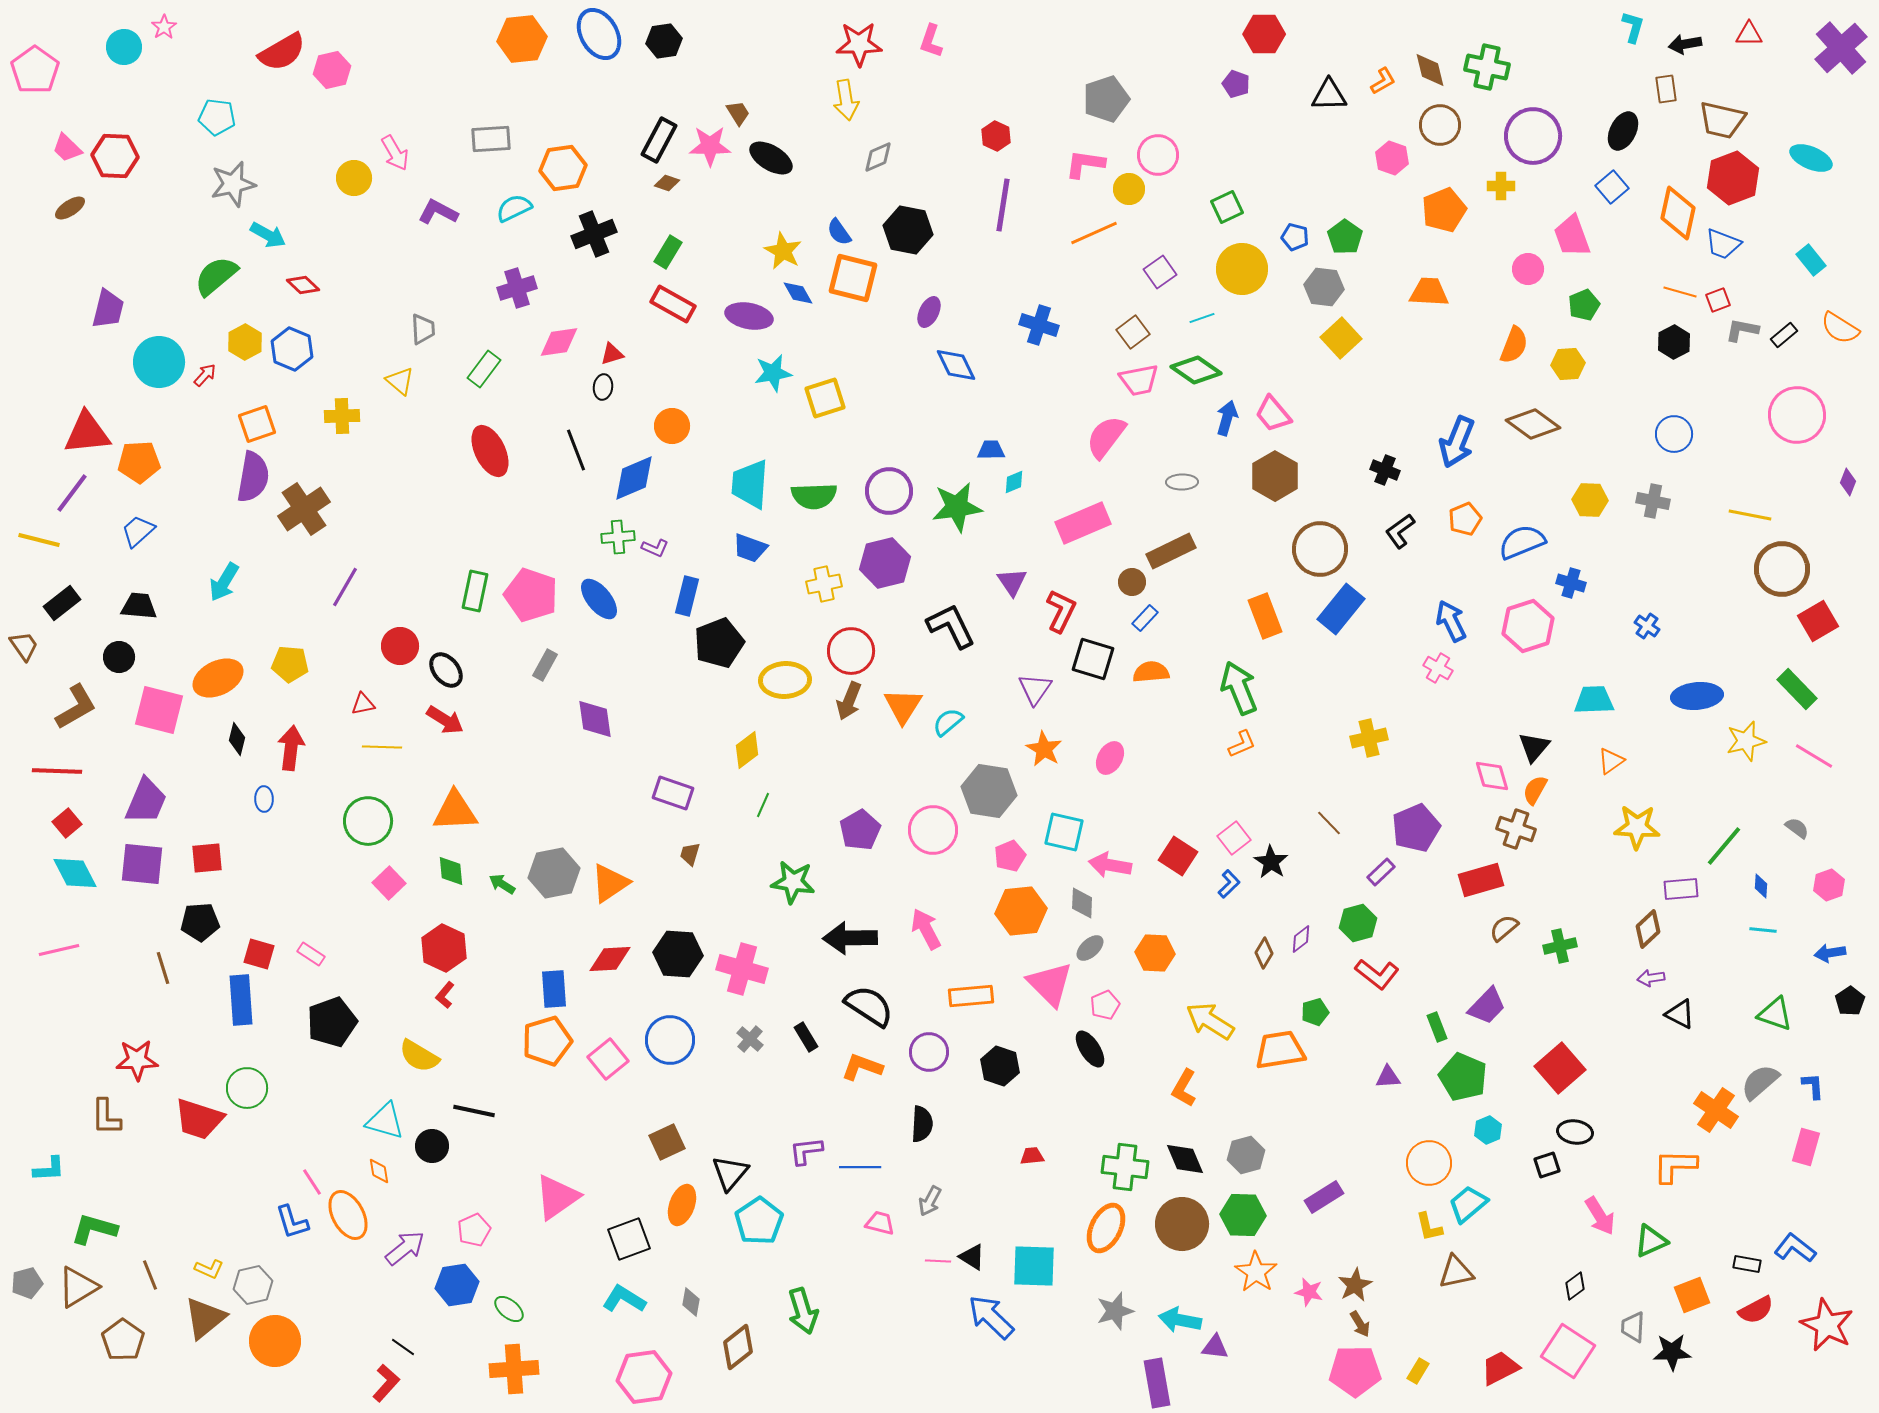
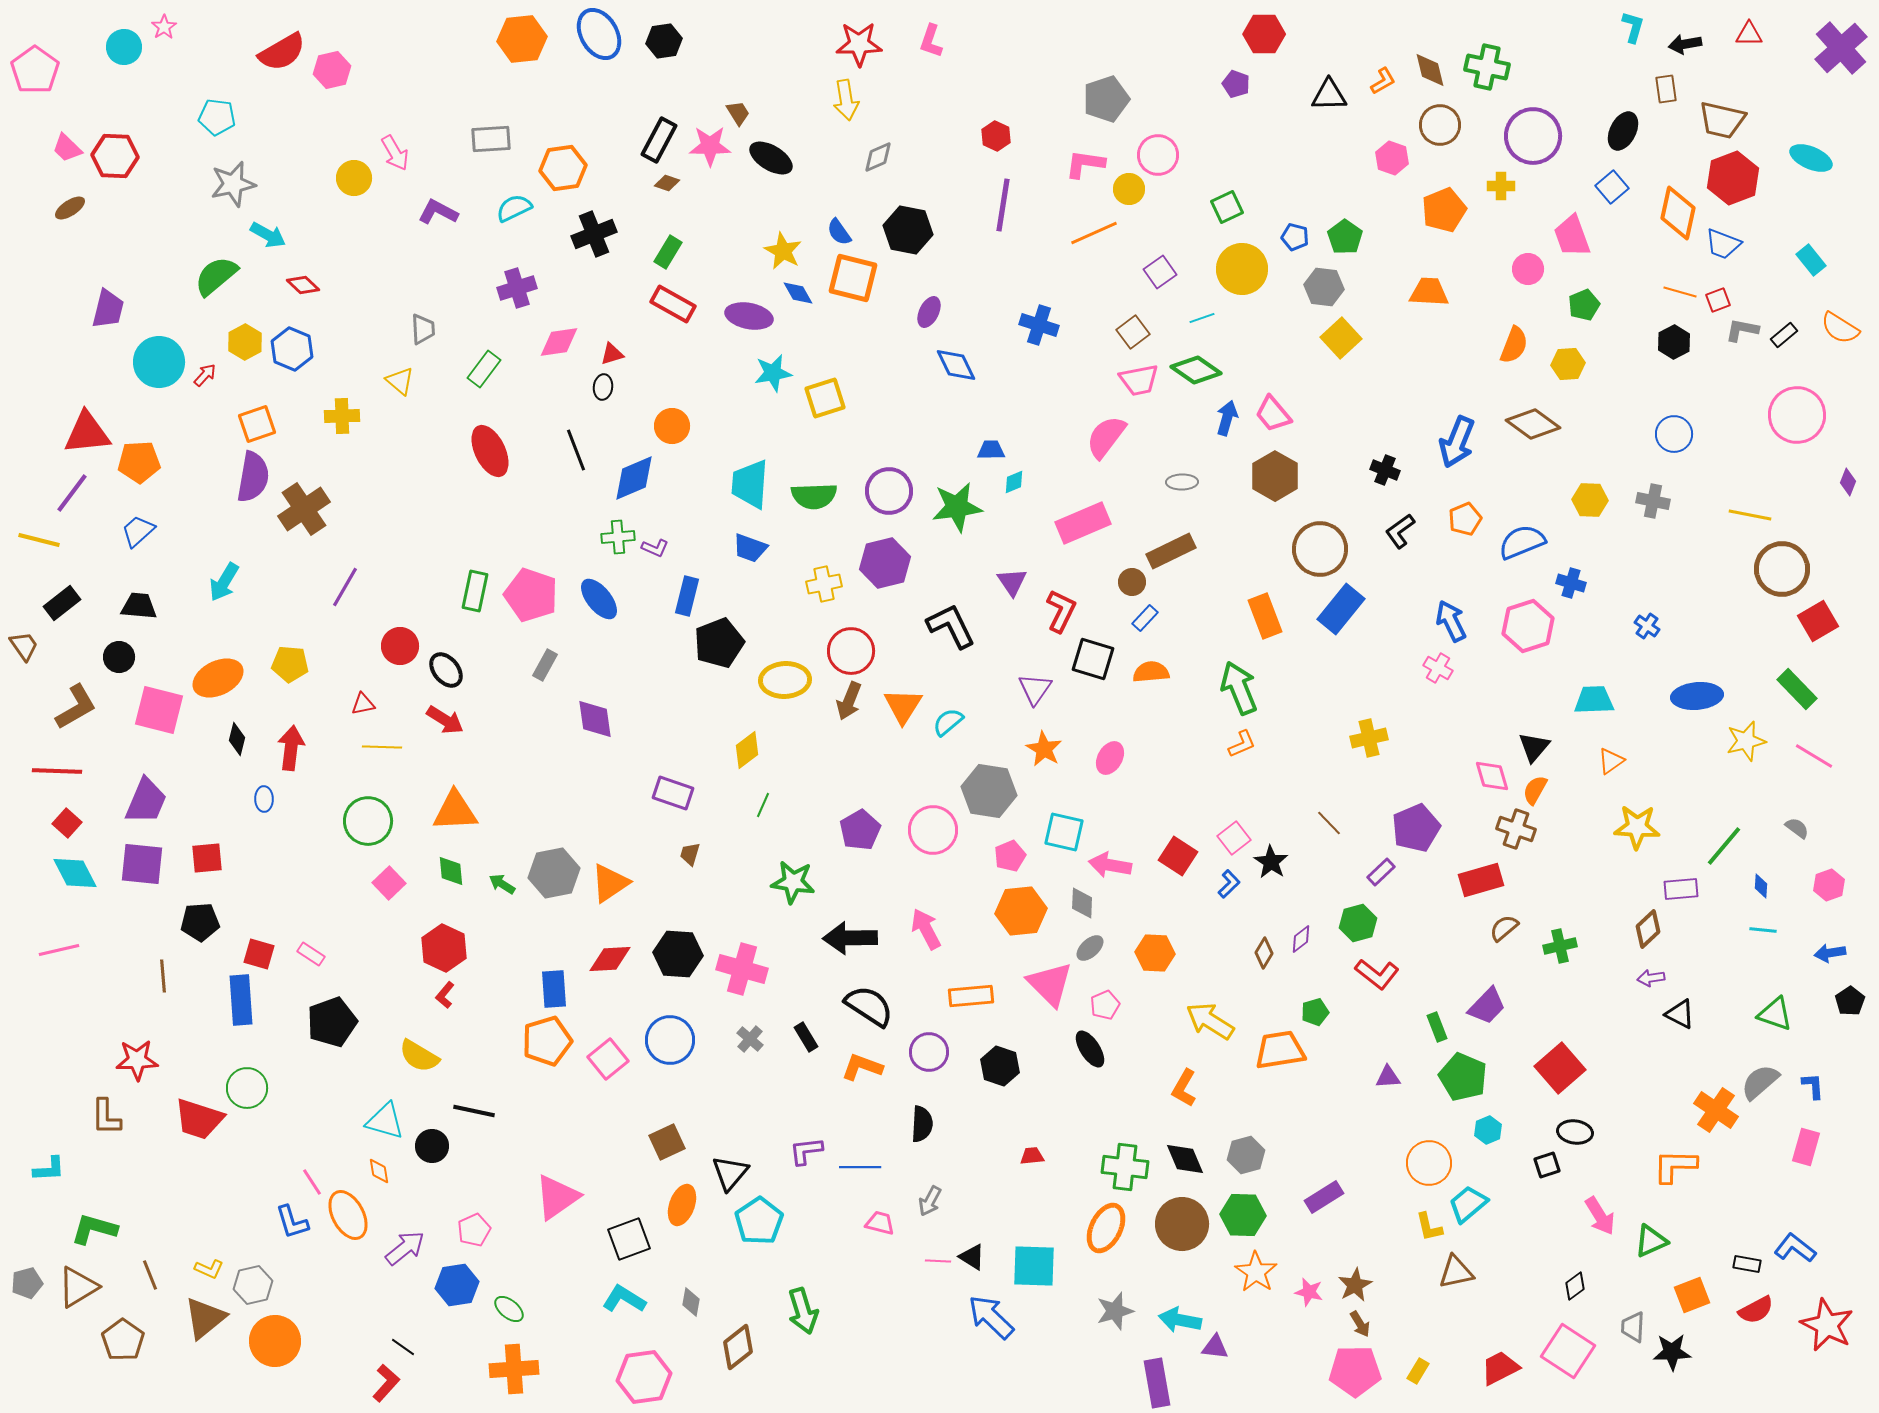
red square at (67, 823): rotated 8 degrees counterclockwise
brown line at (163, 968): moved 8 px down; rotated 12 degrees clockwise
